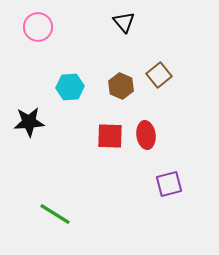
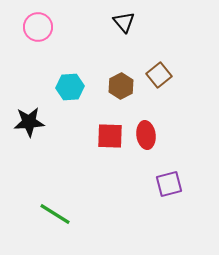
brown hexagon: rotated 10 degrees clockwise
